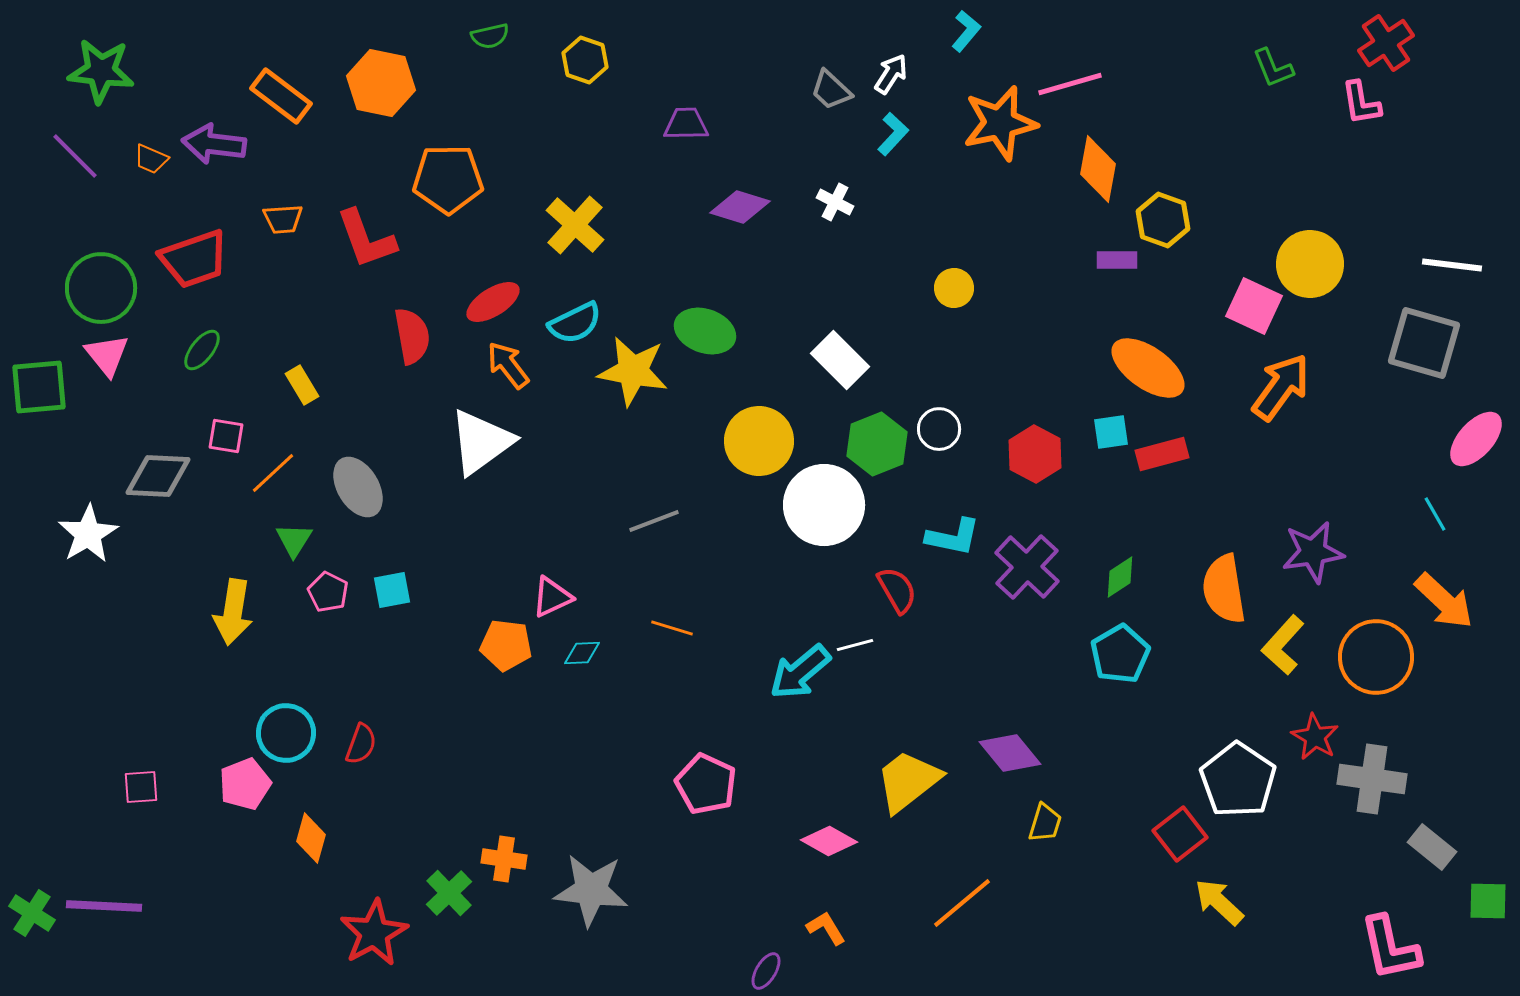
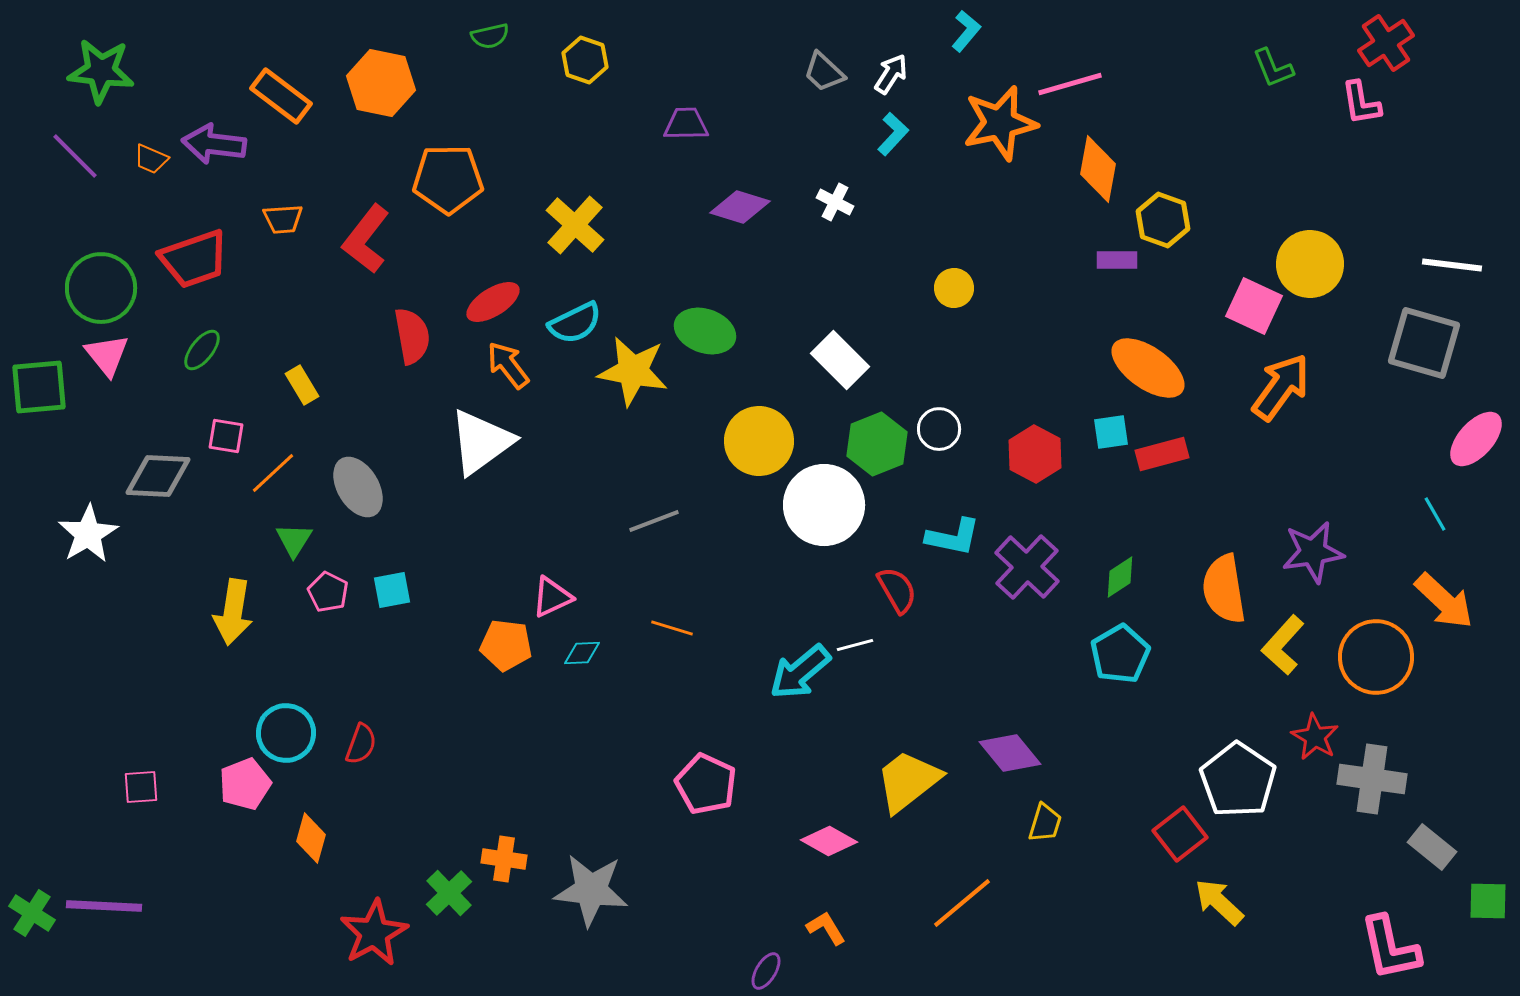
gray trapezoid at (831, 90): moved 7 px left, 18 px up
red L-shape at (366, 239): rotated 58 degrees clockwise
